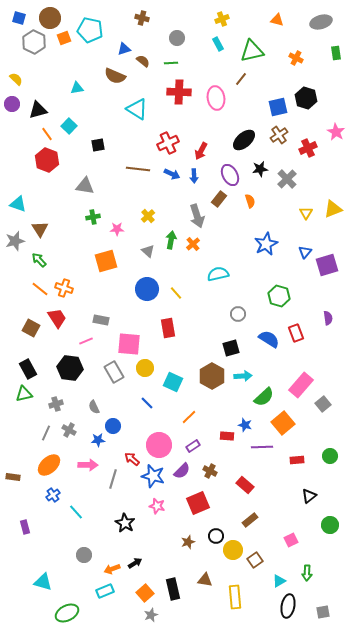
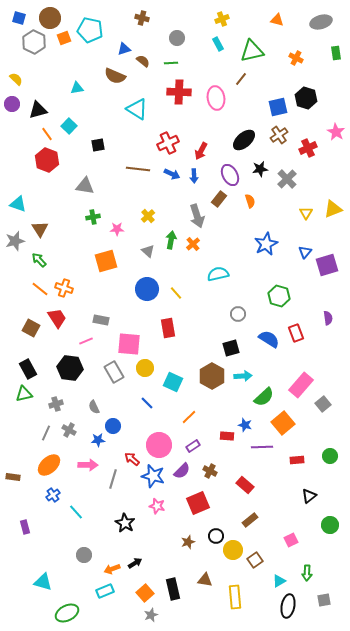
gray square at (323, 612): moved 1 px right, 12 px up
